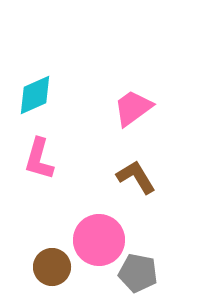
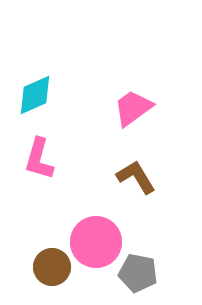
pink circle: moved 3 px left, 2 px down
